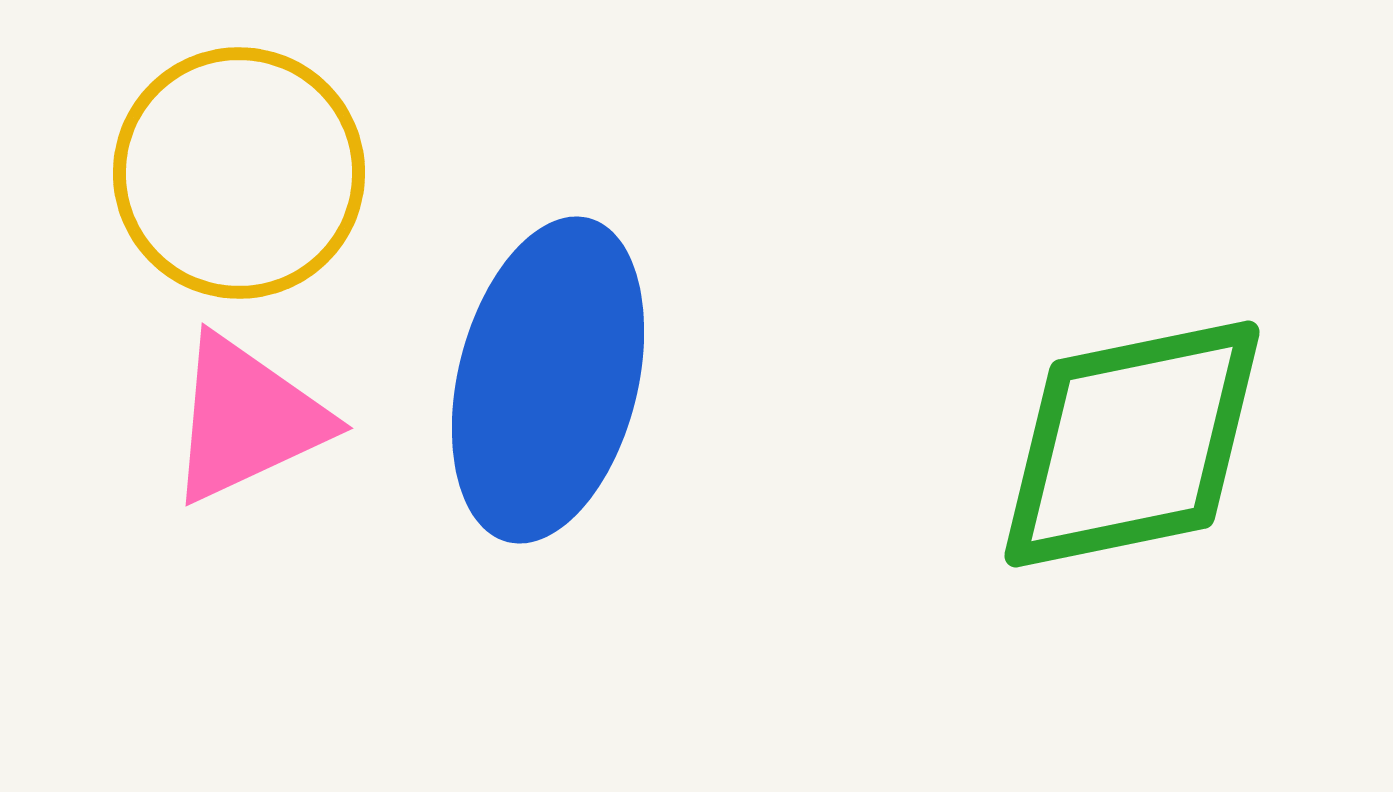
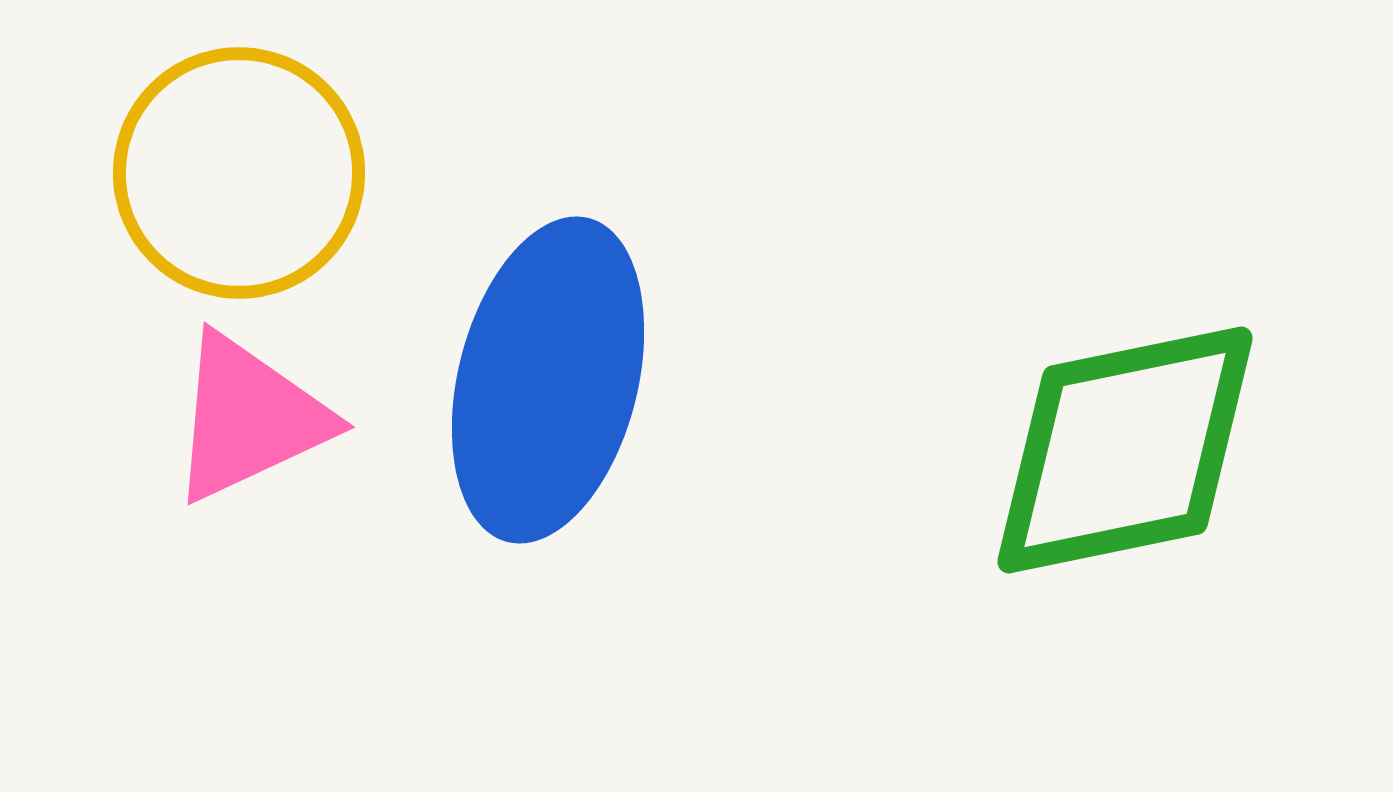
pink triangle: moved 2 px right, 1 px up
green diamond: moved 7 px left, 6 px down
